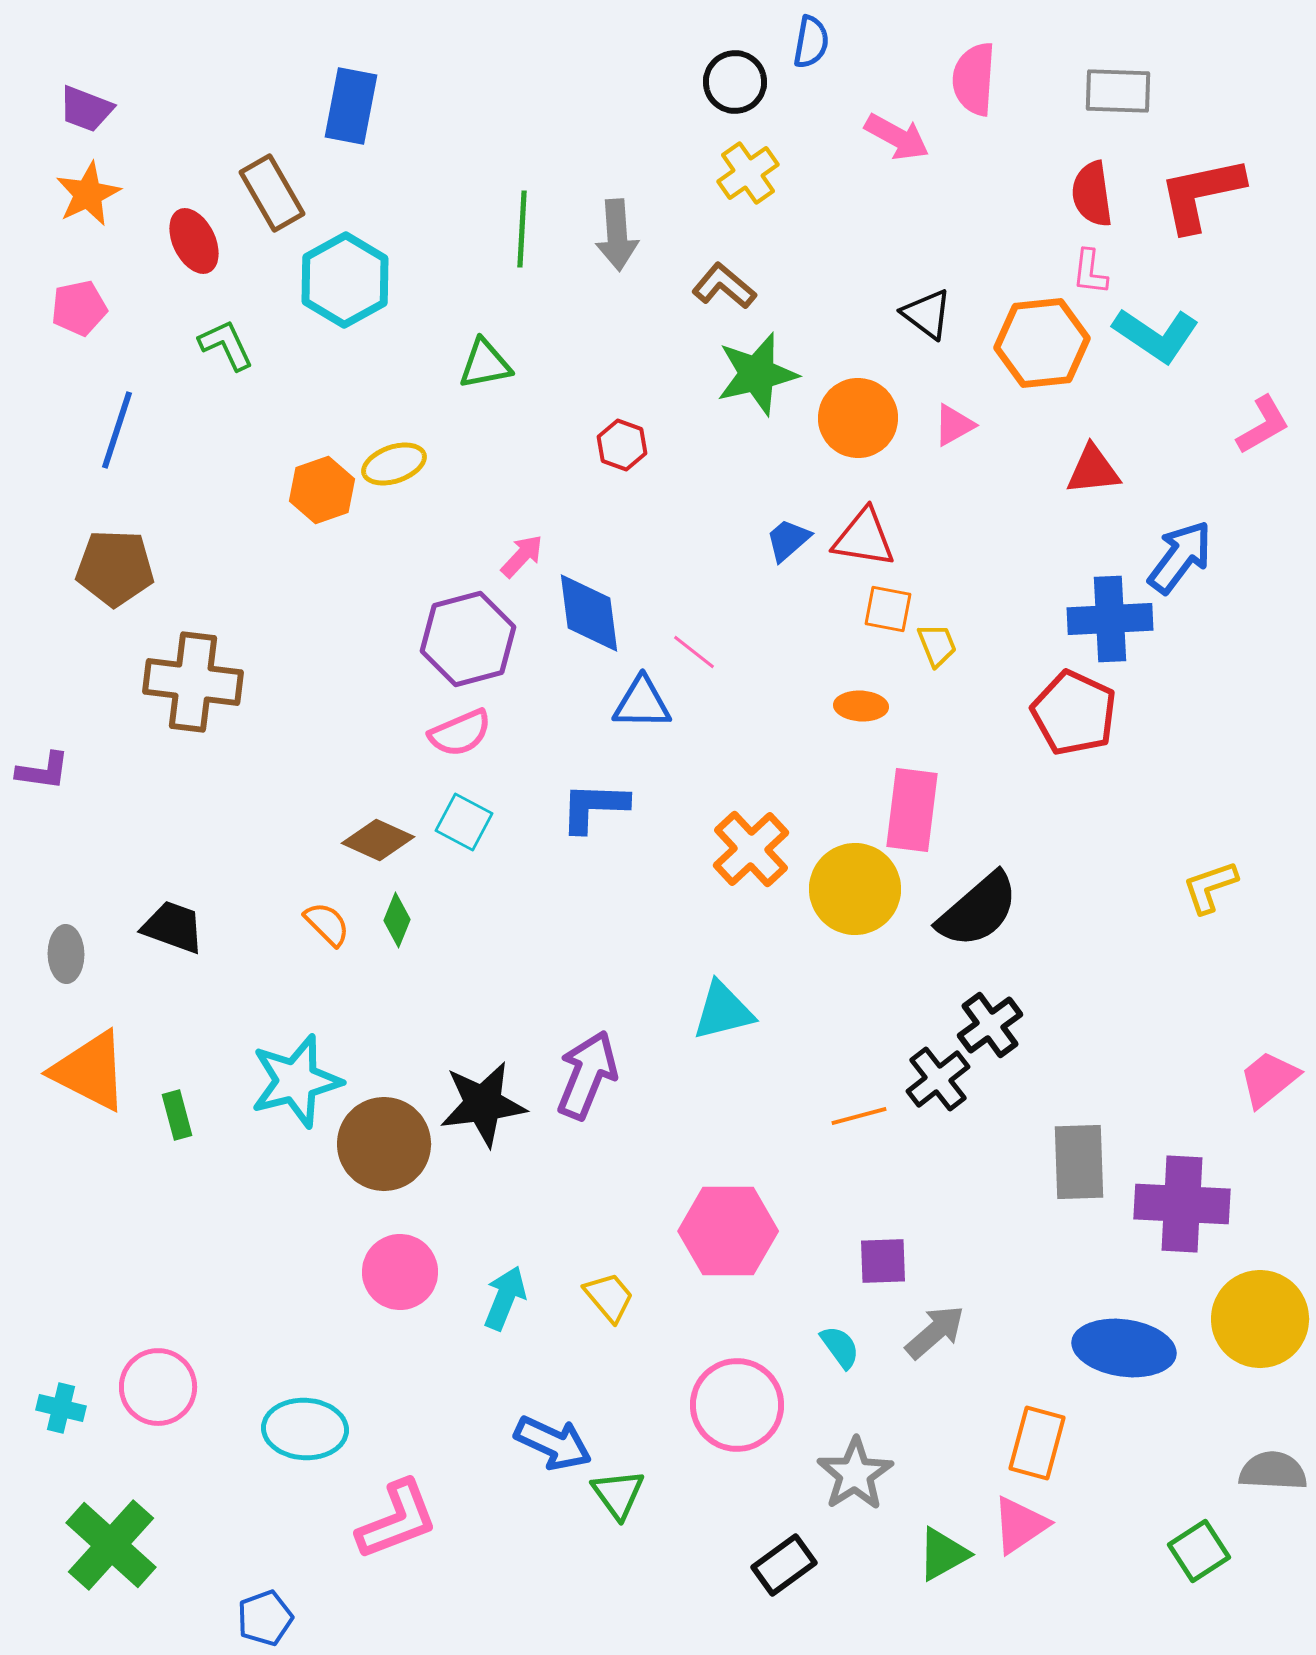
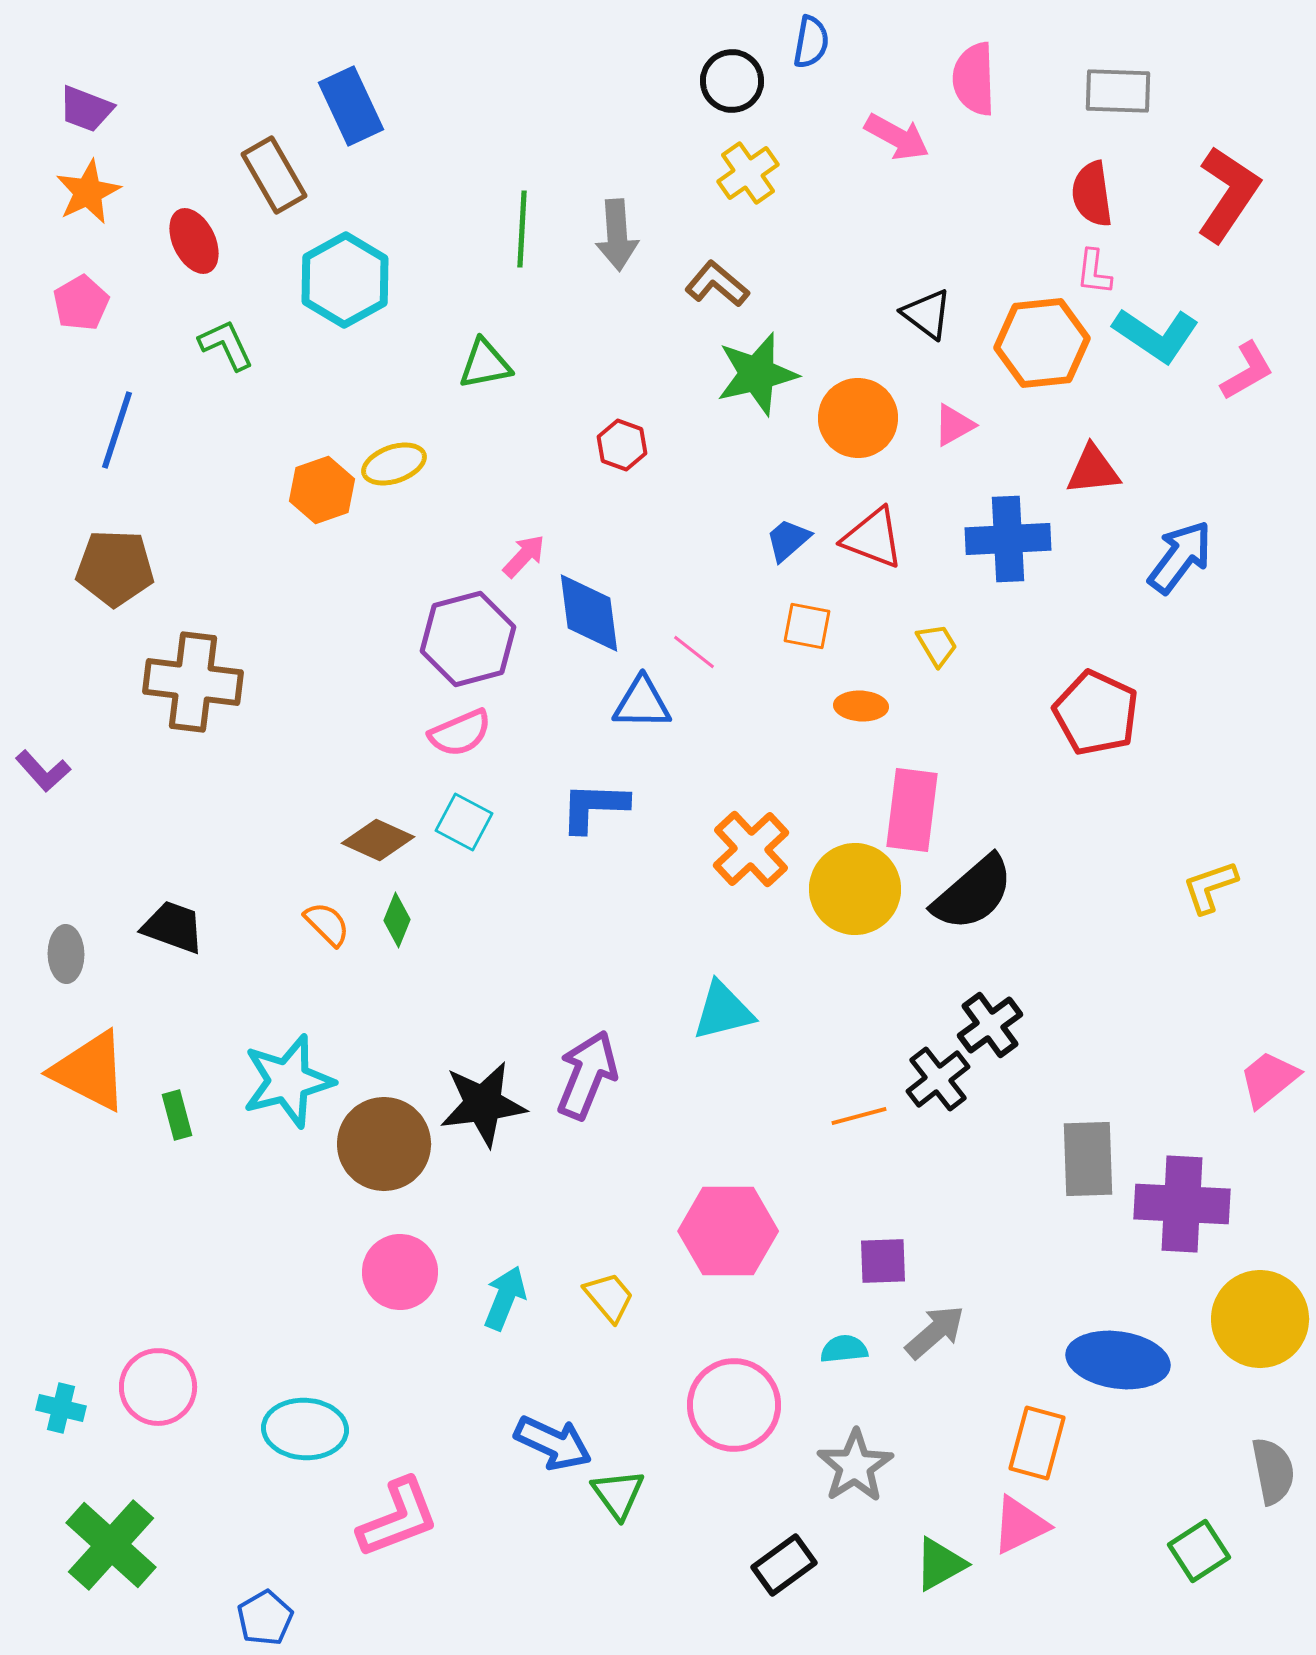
pink semicircle at (974, 79): rotated 6 degrees counterclockwise
black circle at (735, 82): moved 3 px left, 1 px up
blue rectangle at (351, 106): rotated 36 degrees counterclockwise
brown rectangle at (272, 193): moved 2 px right, 18 px up
orange star at (88, 194): moved 2 px up
red L-shape at (1201, 194): moved 27 px right; rotated 136 degrees clockwise
pink L-shape at (1090, 272): moved 4 px right
brown L-shape at (724, 286): moved 7 px left, 2 px up
pink pentagon at (79, 308): moved 2 px right, 5 px up; rotated 18 degrees counterclockwise
pink L-shape at (1263, 425): moved 16 px left, 54 px up
red triangle at (864, 538): moved 9 px right; rotated 12 degrees clockwise
pink arrow at (522, 556): moved 2 px right
orange square at (888, 609): moved 81 px left, 17 px down
blue cross at (1110, 619): moved 102 px left, 80 px up
yellow trapezoid at (937, 645): rotated 9 degrees counterclockwise
red pentagon at (1074, 713): moved 22 px right
purple L-shape at (43, 771): rotated 40 degrees clockwise
black semicircle at (978, 910): moved 5 px left, 17 px up
cyan star at (296, 1081): moved 8 px left
gray rectangle at (1079, 1162): moved 9 px right, 3 px up
cyan semicircle at (840, 1347): moved 4 px right, 2 px down; rotated 60 degrees counterclockwise
blue ellipse at (1124, 1348): moved 6 px left, 12 px down
pink circle at (737, 1405): moved 3 px left
gray semicircle at (1273, 1471): rotated 76 degrees clockwise
gray star at (855, 1474): moved 8 px up
pink L-shape at (397, 1520): moved 1 px right, 2 px up
pink triangle at (1020, 1525): rotated 8 degrees clockwise
green triangle at (943, 1554): moved 3 px left, 10 px down
blue pentagon at (265, 1618): rotated 10 degrees counterclockwise
